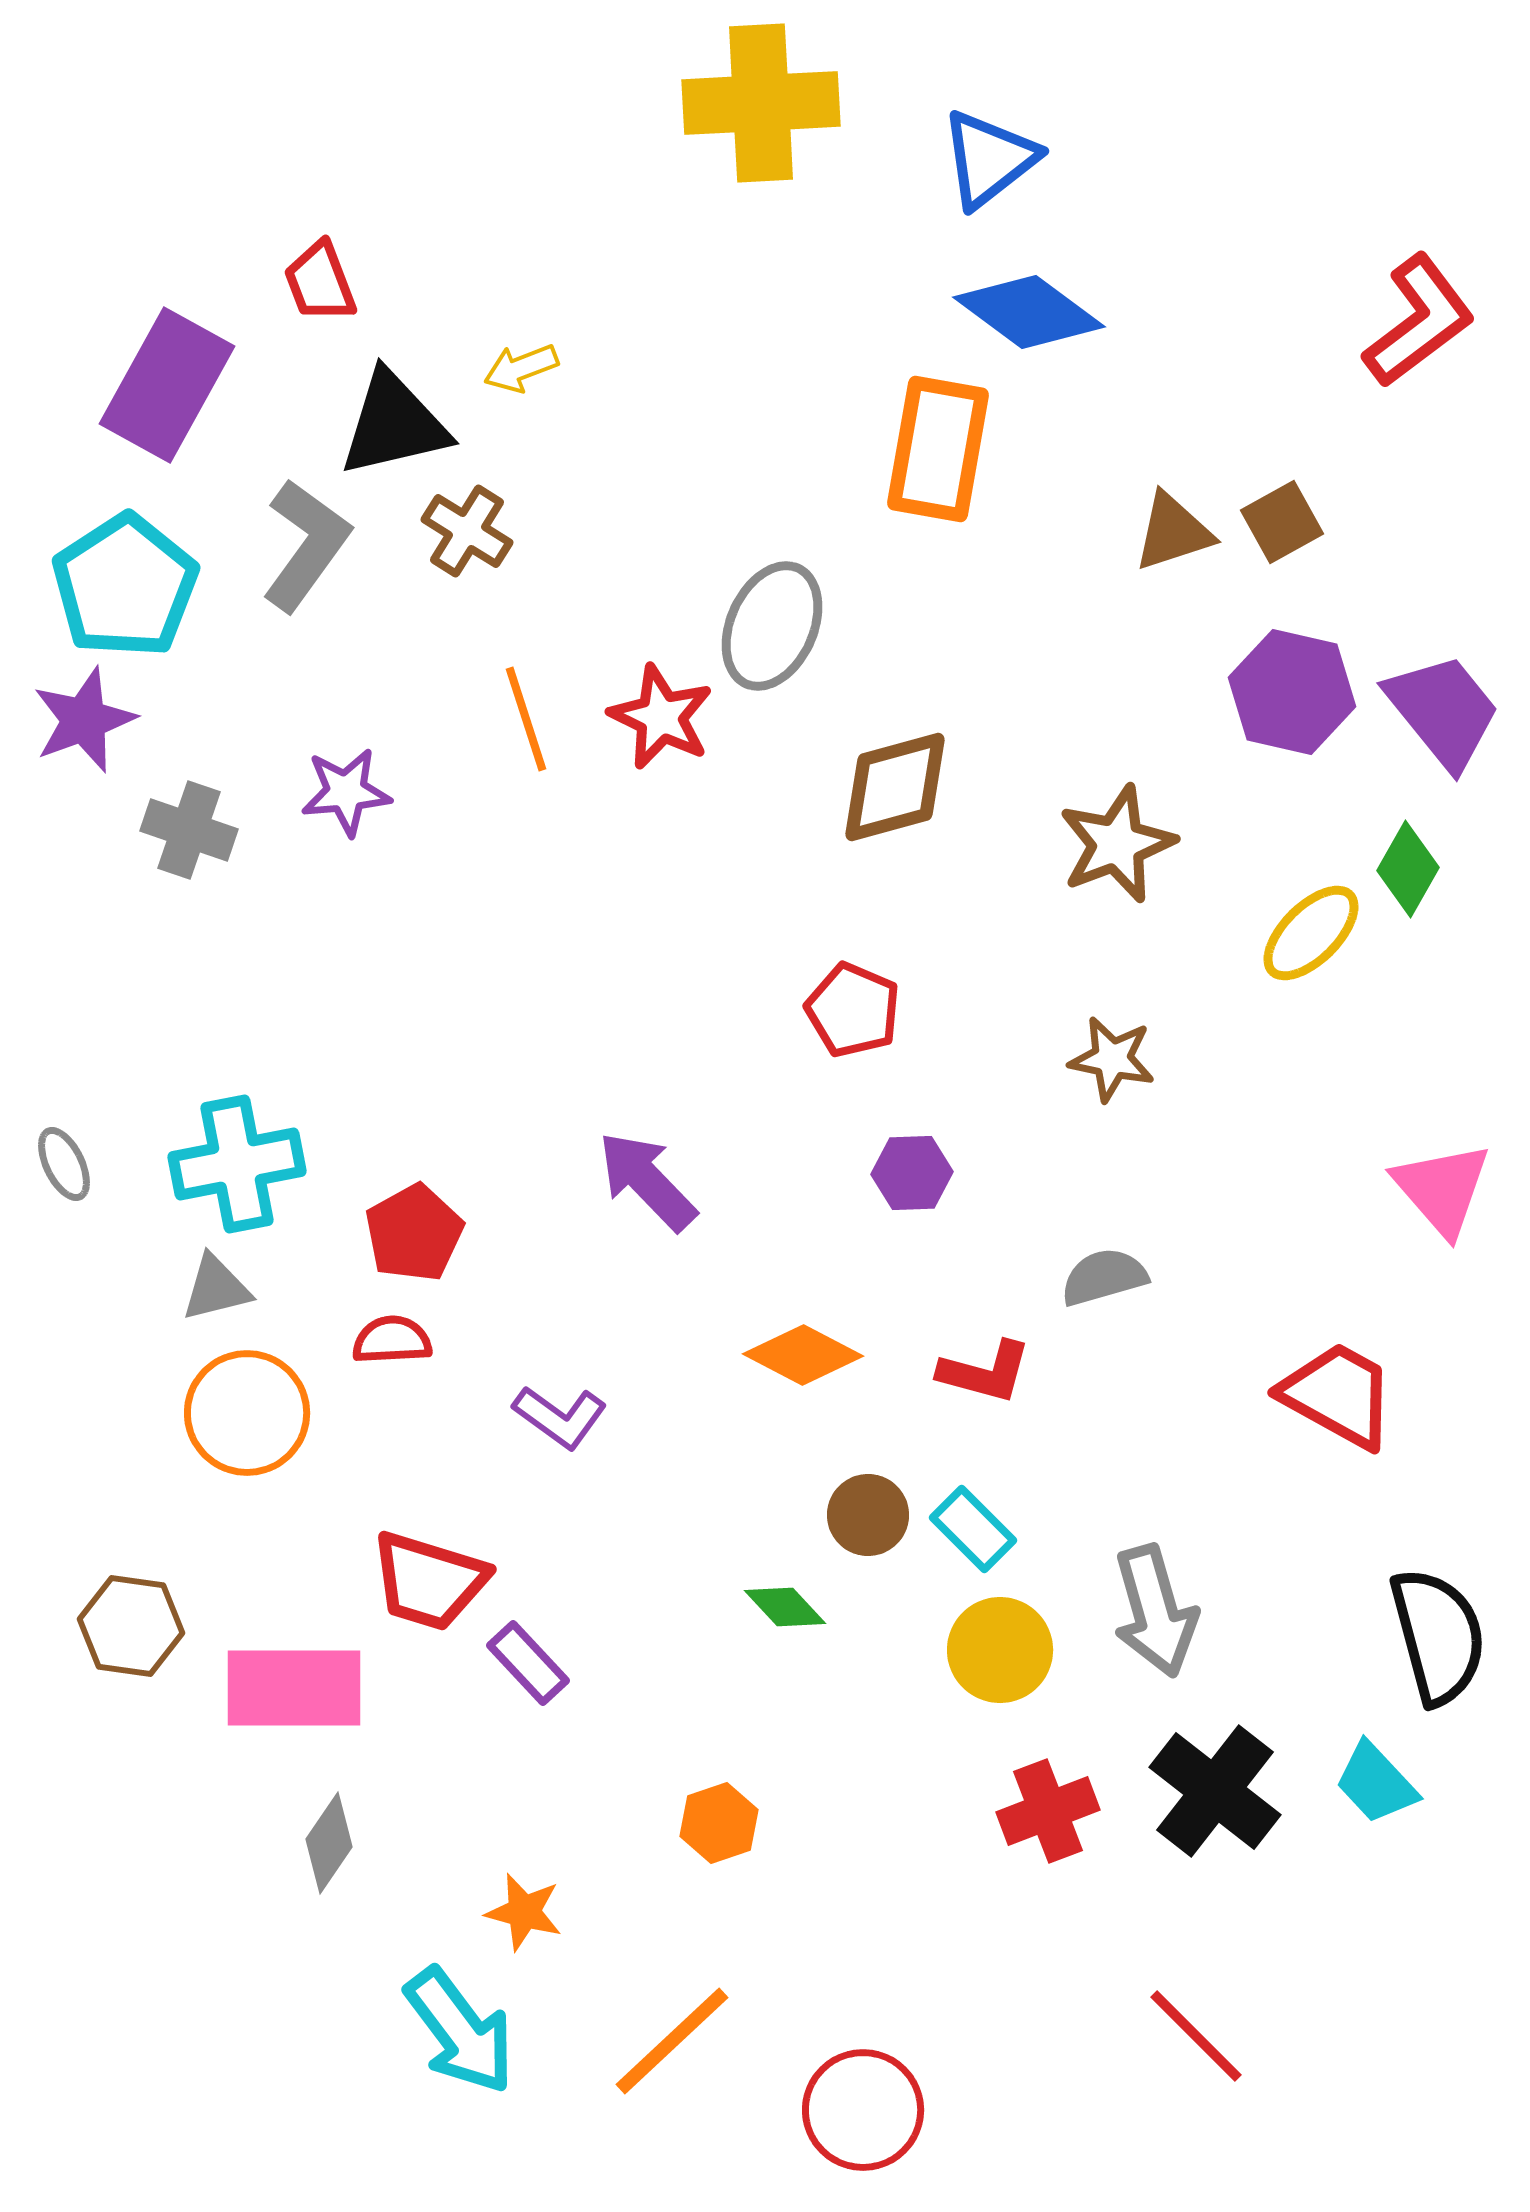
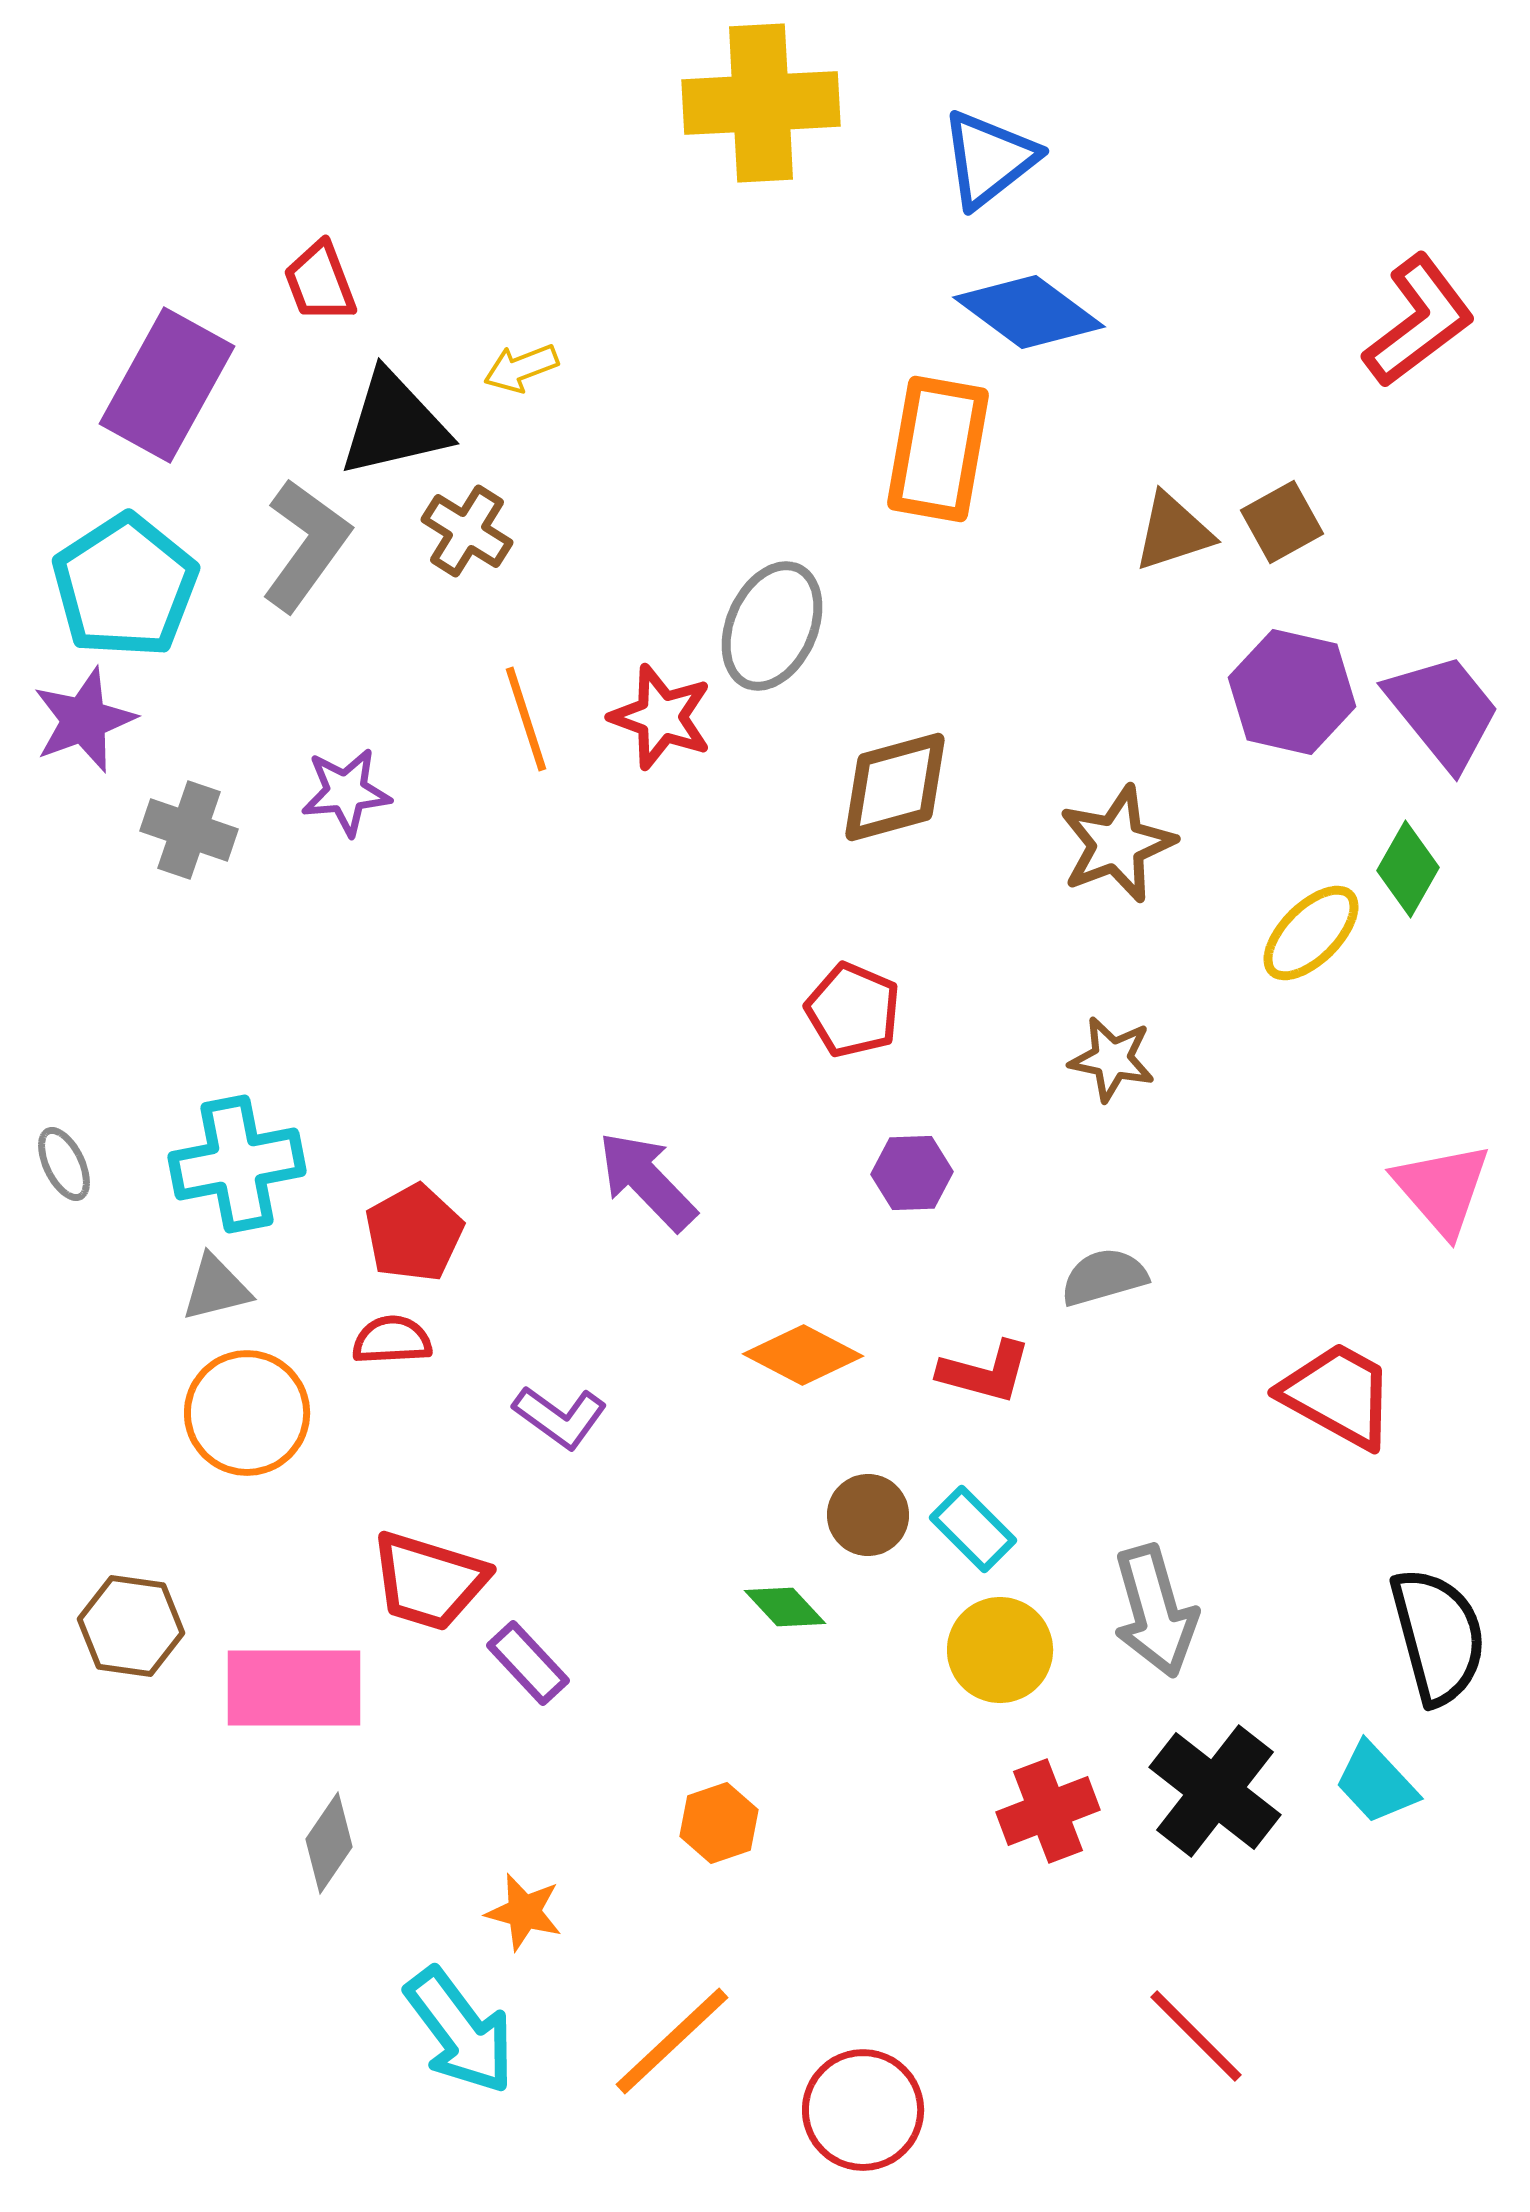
red star at (661, 717): rotated 6 degrees counterclockwise
